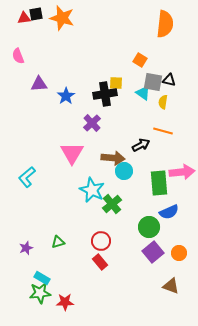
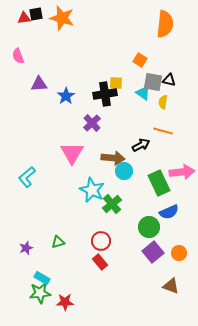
green rectangle: rotated 20 degrees counterclockwise
